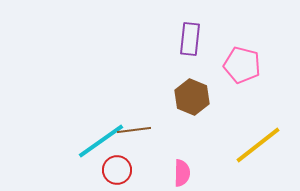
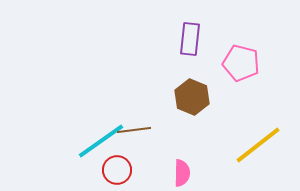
pink pentagon: moved 1 px left, 2 px up
